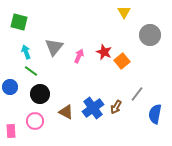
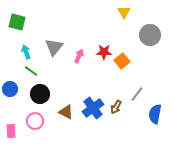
green square: moved 2 px left
red star: rotated 21 degrees counterclockwise
blue circle: moved 2 px down
